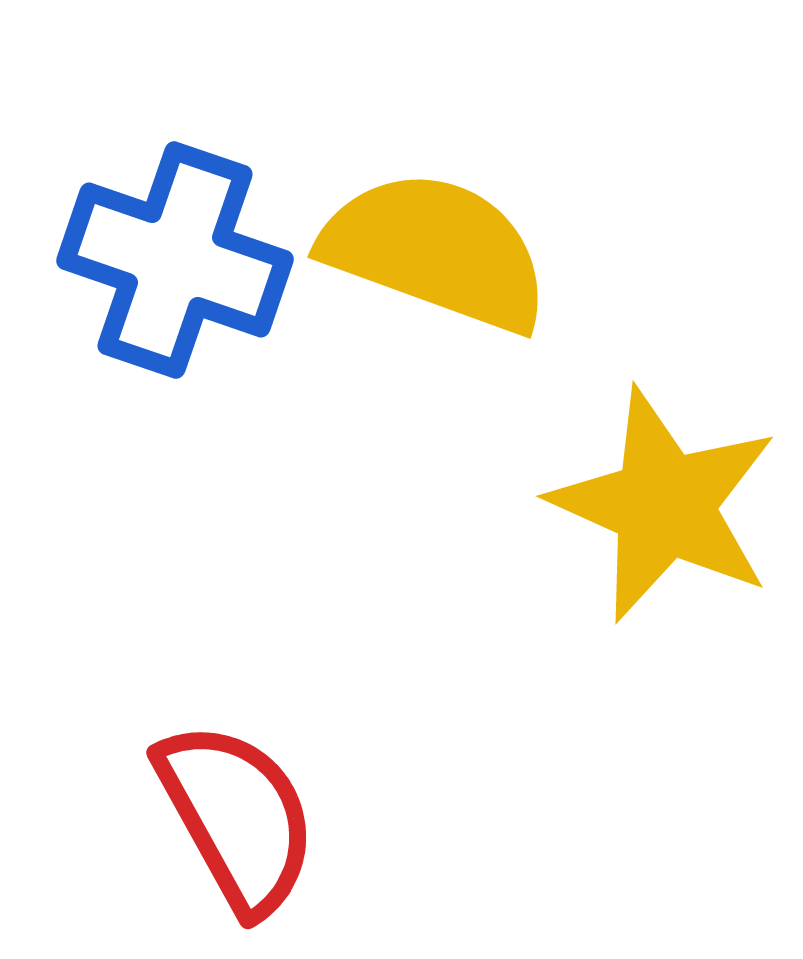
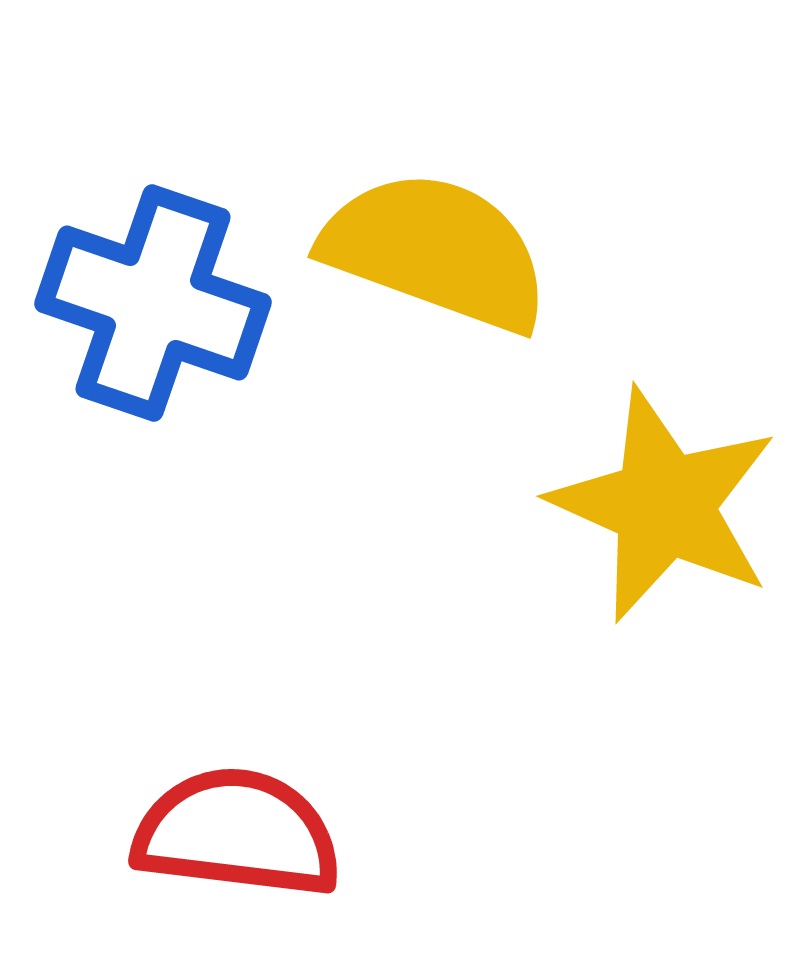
blue cross: moved 22 px left, 43 px down
red semicircle: moved 16 px down; rotated 54 degrees counterclockwise
